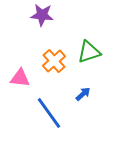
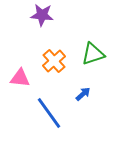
green triangle: moved 4 px right, 2 px down
